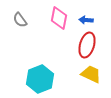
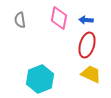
gray semicircle: rotated 28 degrees clockwise
